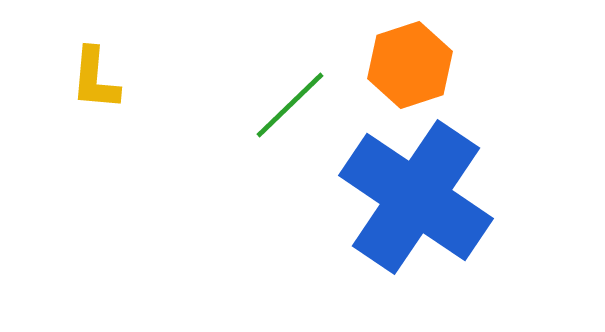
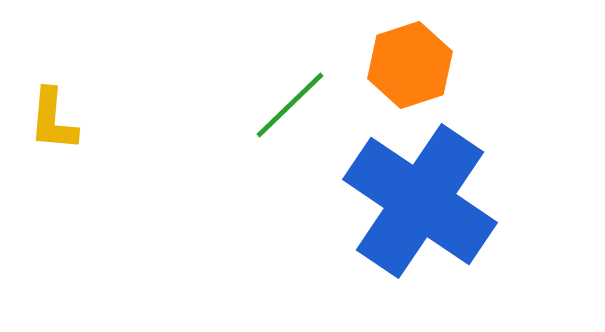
yellow L-shape: moved 42 px left, 41 px down
blue cross: moved 4 px right, 4 px down
